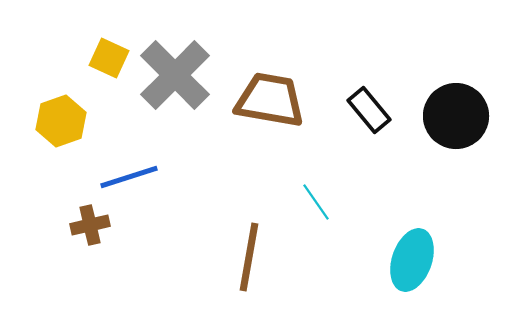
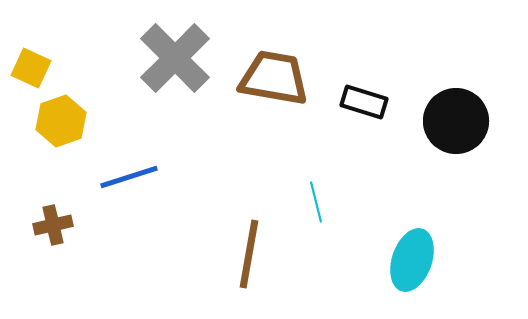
yellow square: moved 78 px left, 10 px down
gray cross: moved 17 px up
brown trapezoid: moved 4 px right, 22 px up
black rectangle: moved 5 px left, 8 px up; rotated 33 degrees counterclockwise
black circle: moved 5 px down
cyan line: rotated 21 degrees clockwise
brown cross: moved 37 px left
brown line: moved 3 px up
